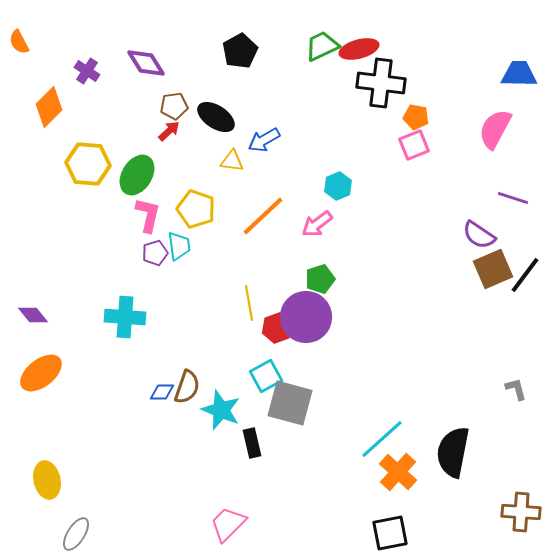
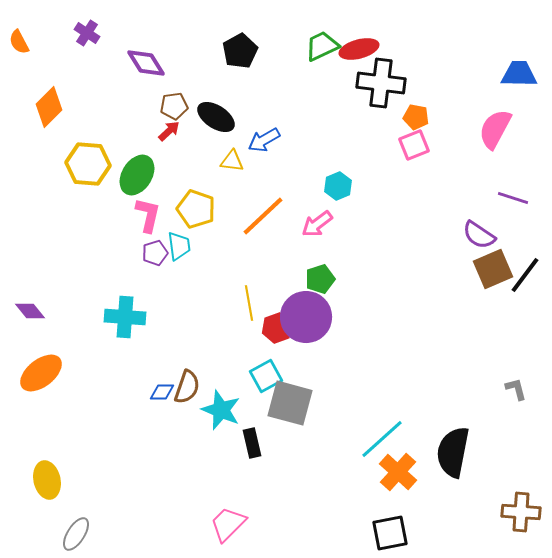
purple cross at (87, 71): moved 38 px up
purple diamond at (33, 315): moved 3 px left, 4 px up
